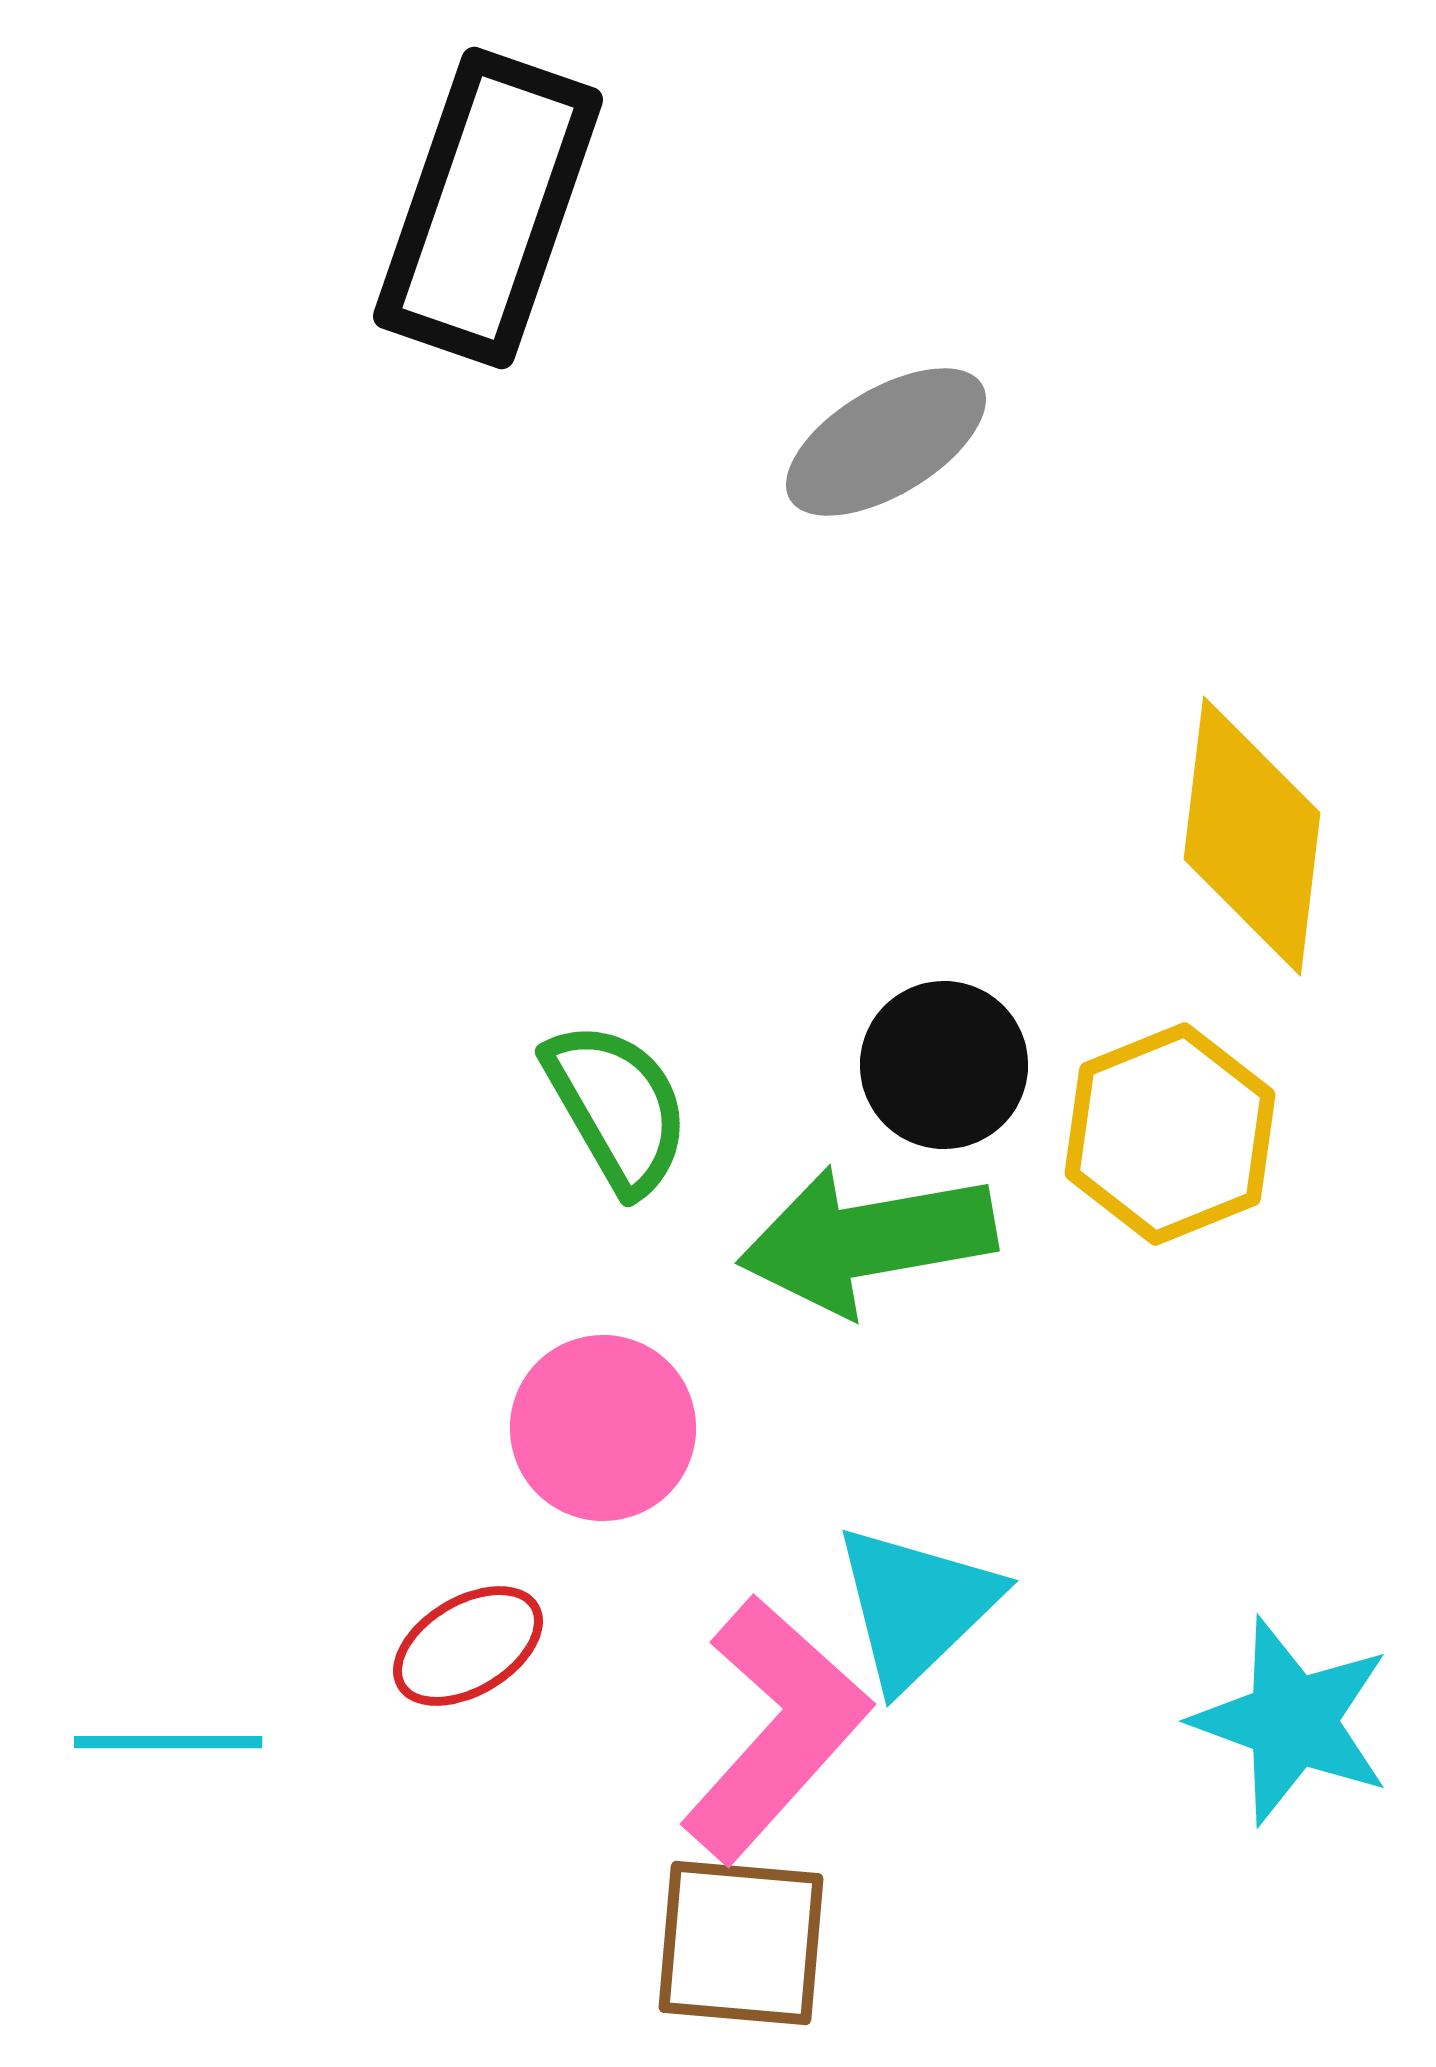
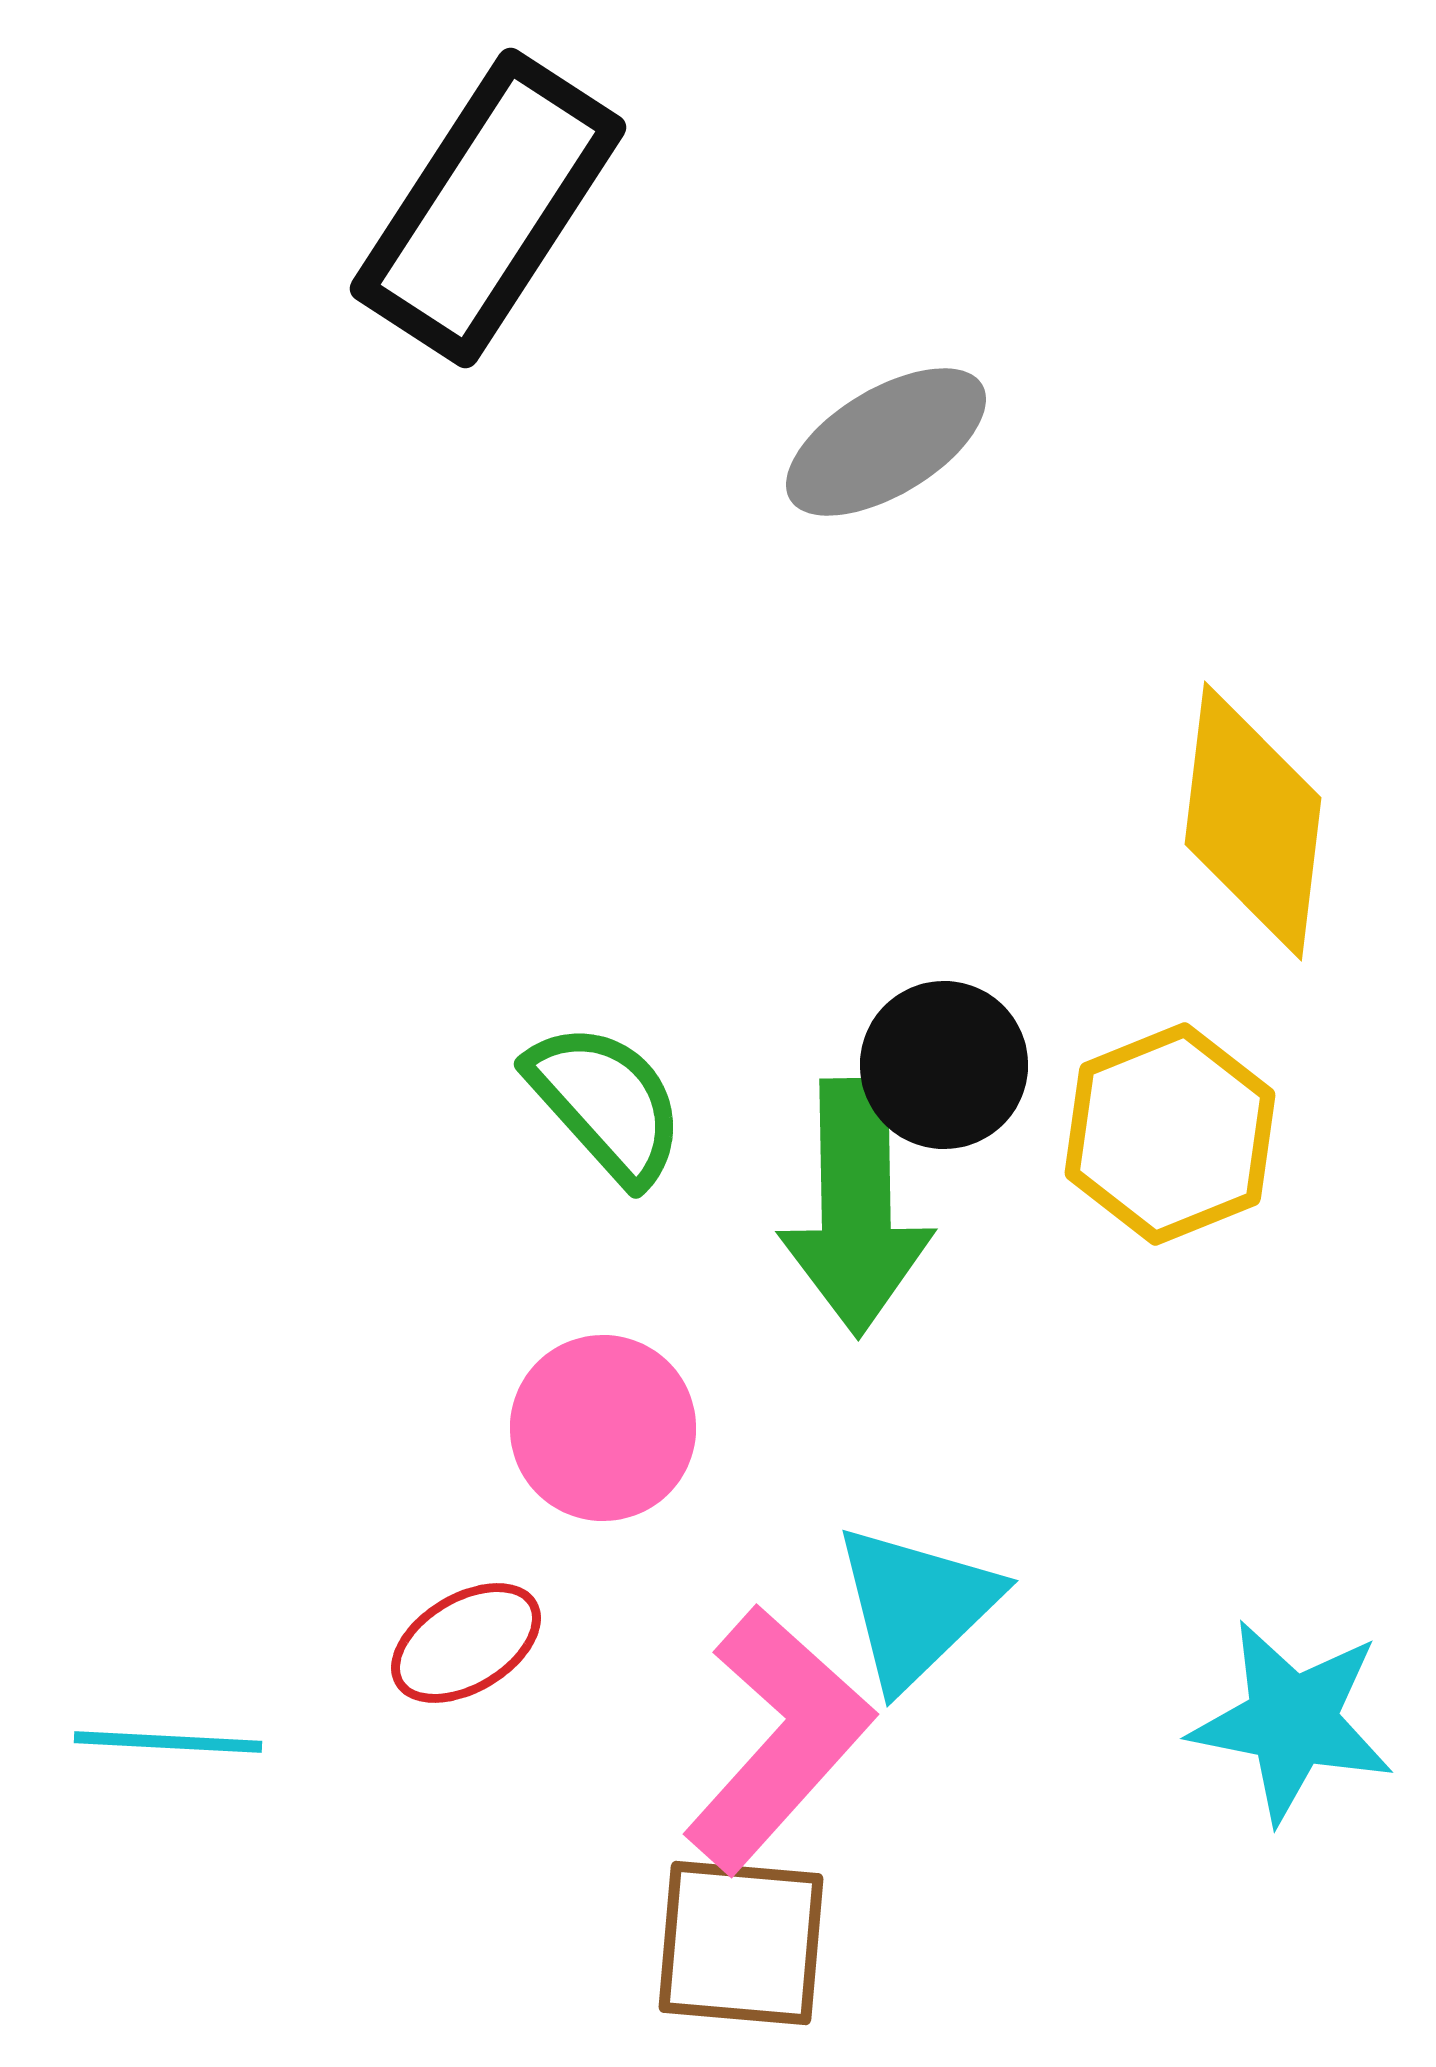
black rectangle: rotated 14 degrees clockwise
yellow diamond: moved 1 px right, 15 px up
green semicircle: moved 11 px left, 4 px up; rotated 12 degrees counterclockwise
green arrow: moved 11 px left, 33 px up; rotated 81 degrees counterclockwise
red ellipse: moved 2 px left, 3 px up
cyan star: rotated 9 degrees counterclockwise
pink L-shape: moved 3 px right, 10 px down
cyan line: rotated 3 degrees clockwise
